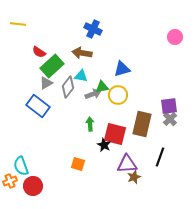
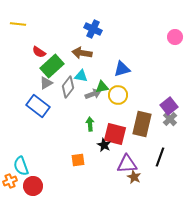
purple square: rotated 30 degrees counterclockwise
orange square: moved 4 px up; rotated 24 degrees counterclockwise
brown star: rotated 24 degrees counterclockwise
